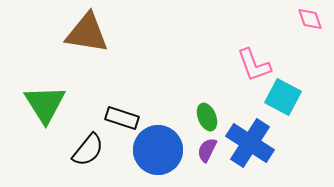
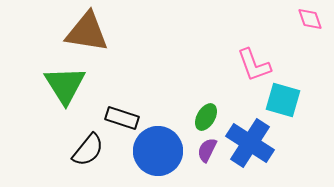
brown triangle: moved 1 px up
cyan square: moved 3 px down; rotated 12 degrees counterclockwise
green triangle: moved 20 px right, 19 px up
green ellipse: moved 1 px left; rotated 52 degrees clockwise
blue circle: moved 1 px down
